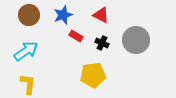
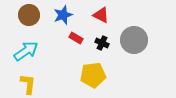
red rectangle: moved 2 px down
gray circle: moved 2 px left
